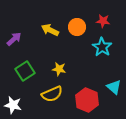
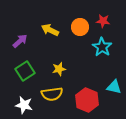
orange circle: moved 3 px right
purple arrow: moved 6 px right, 2 px down
yellow star: rotated 24 degrees counterclockwise
cyan triangle: rotated 28 degrees counterclockwise
yellow semicircle: rotated 15 degrees clockwise
white star: moved 11 px right
